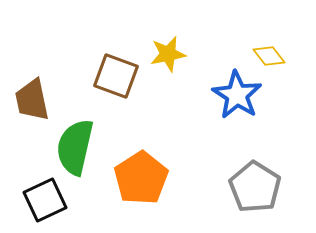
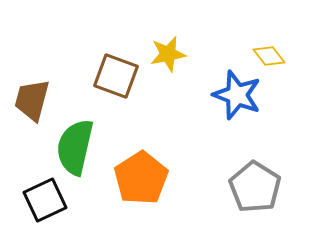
blue star: rotated 12 degrees counterclockwise
brown trapezoid: rotated 27 degrees clockwise
